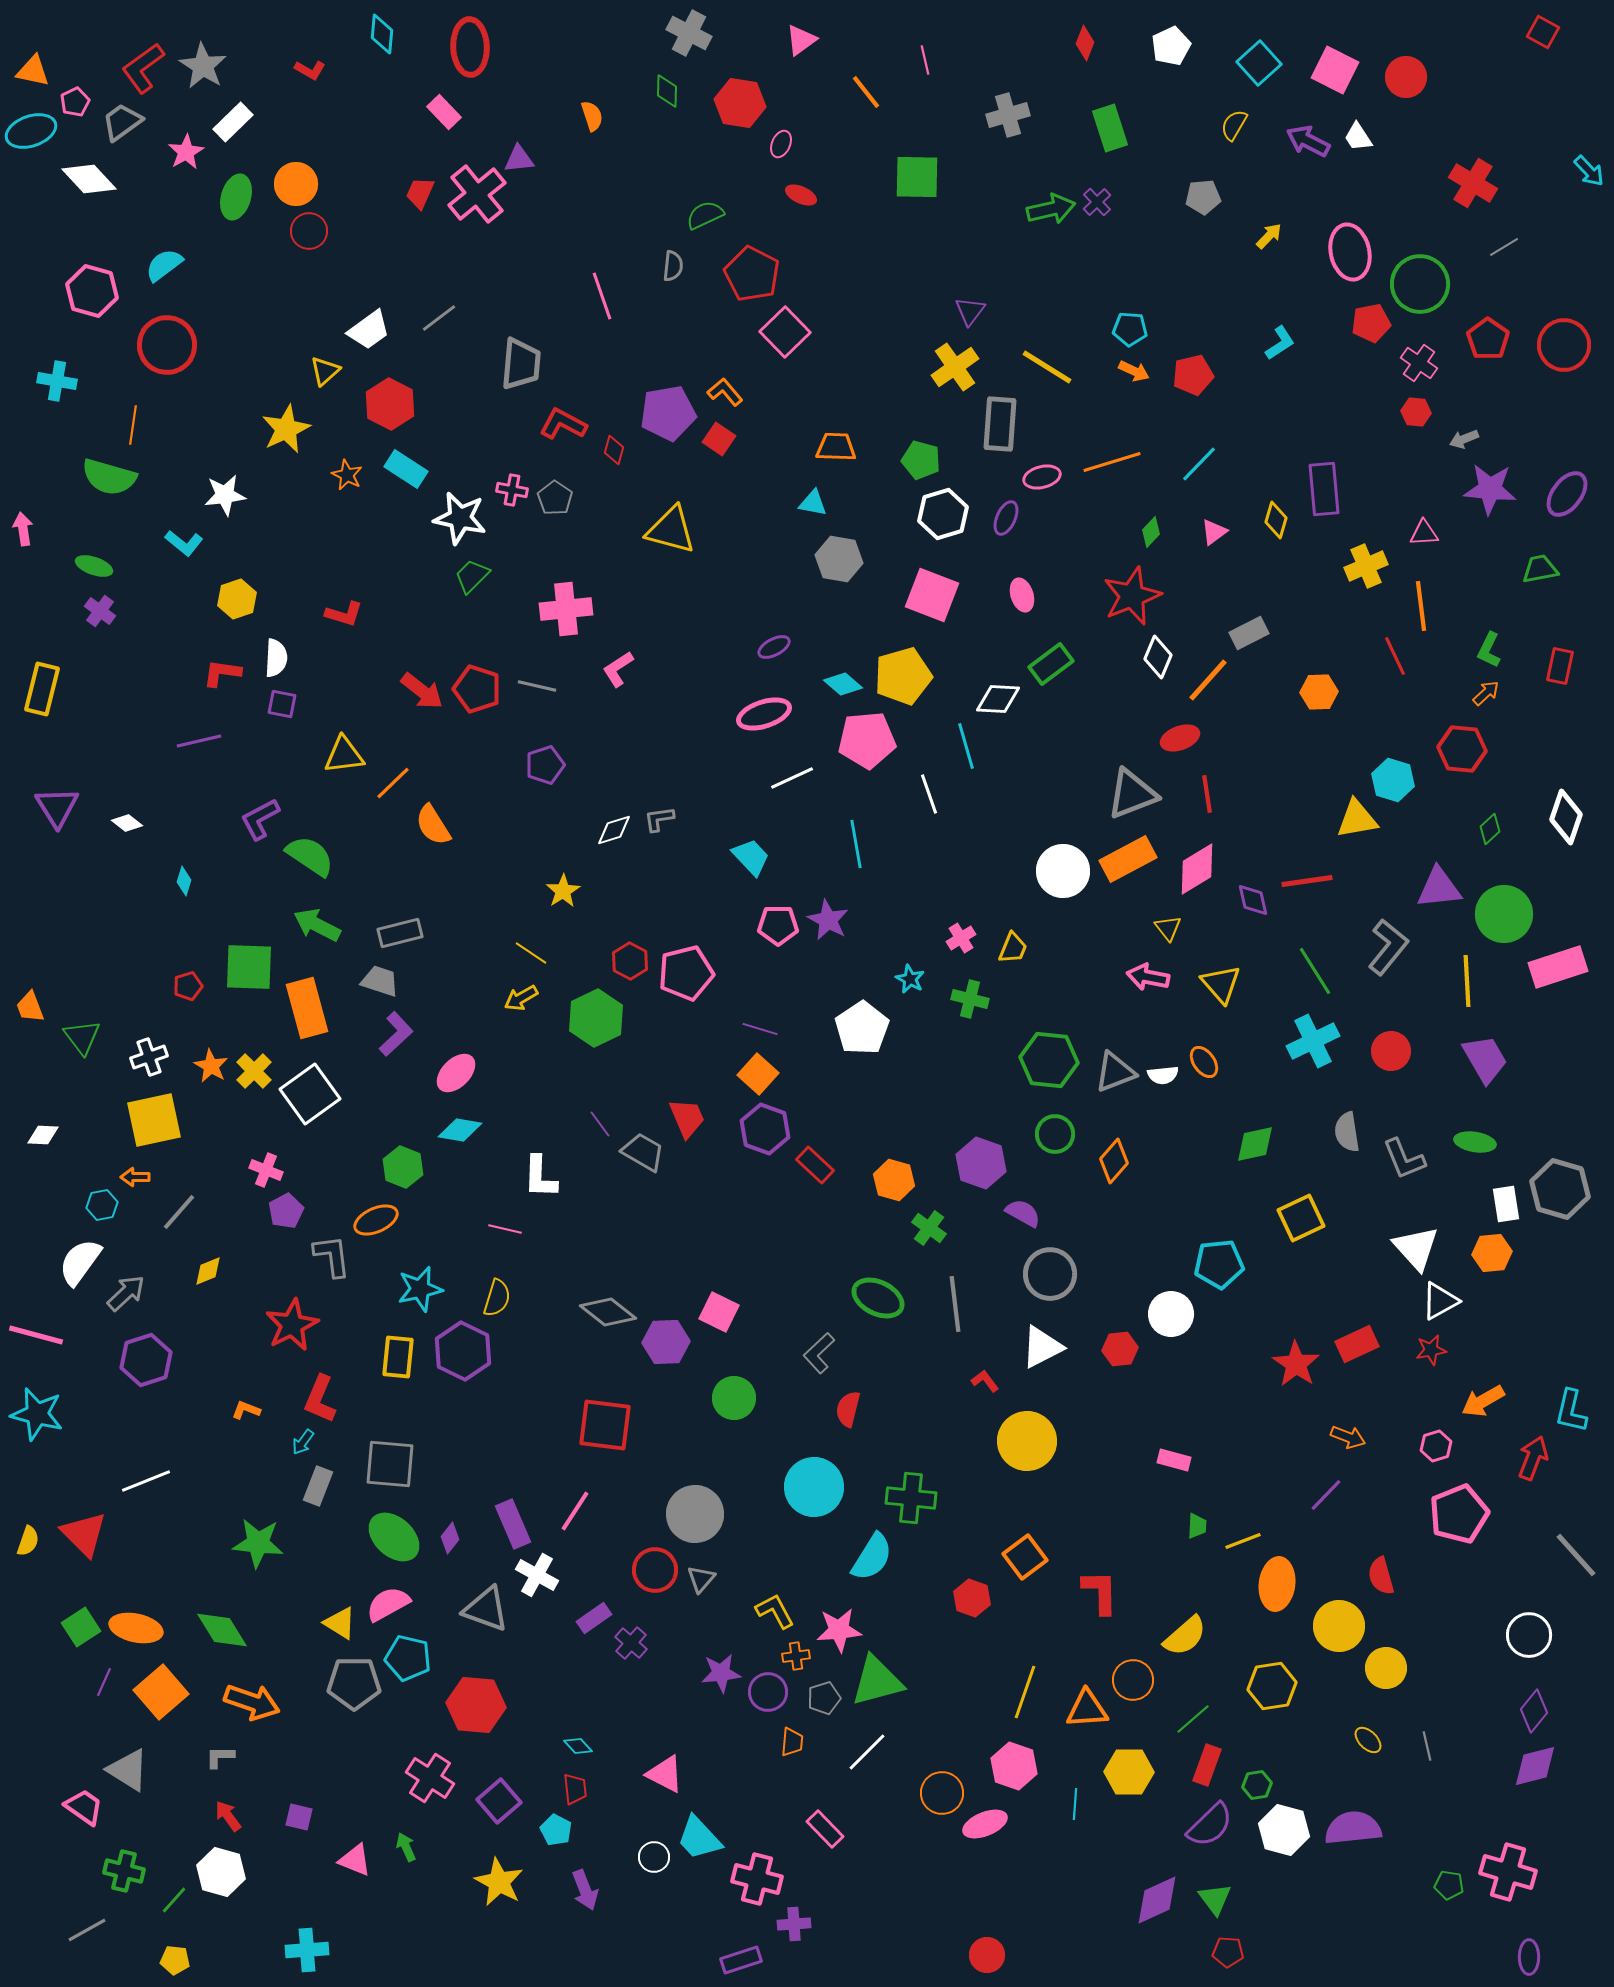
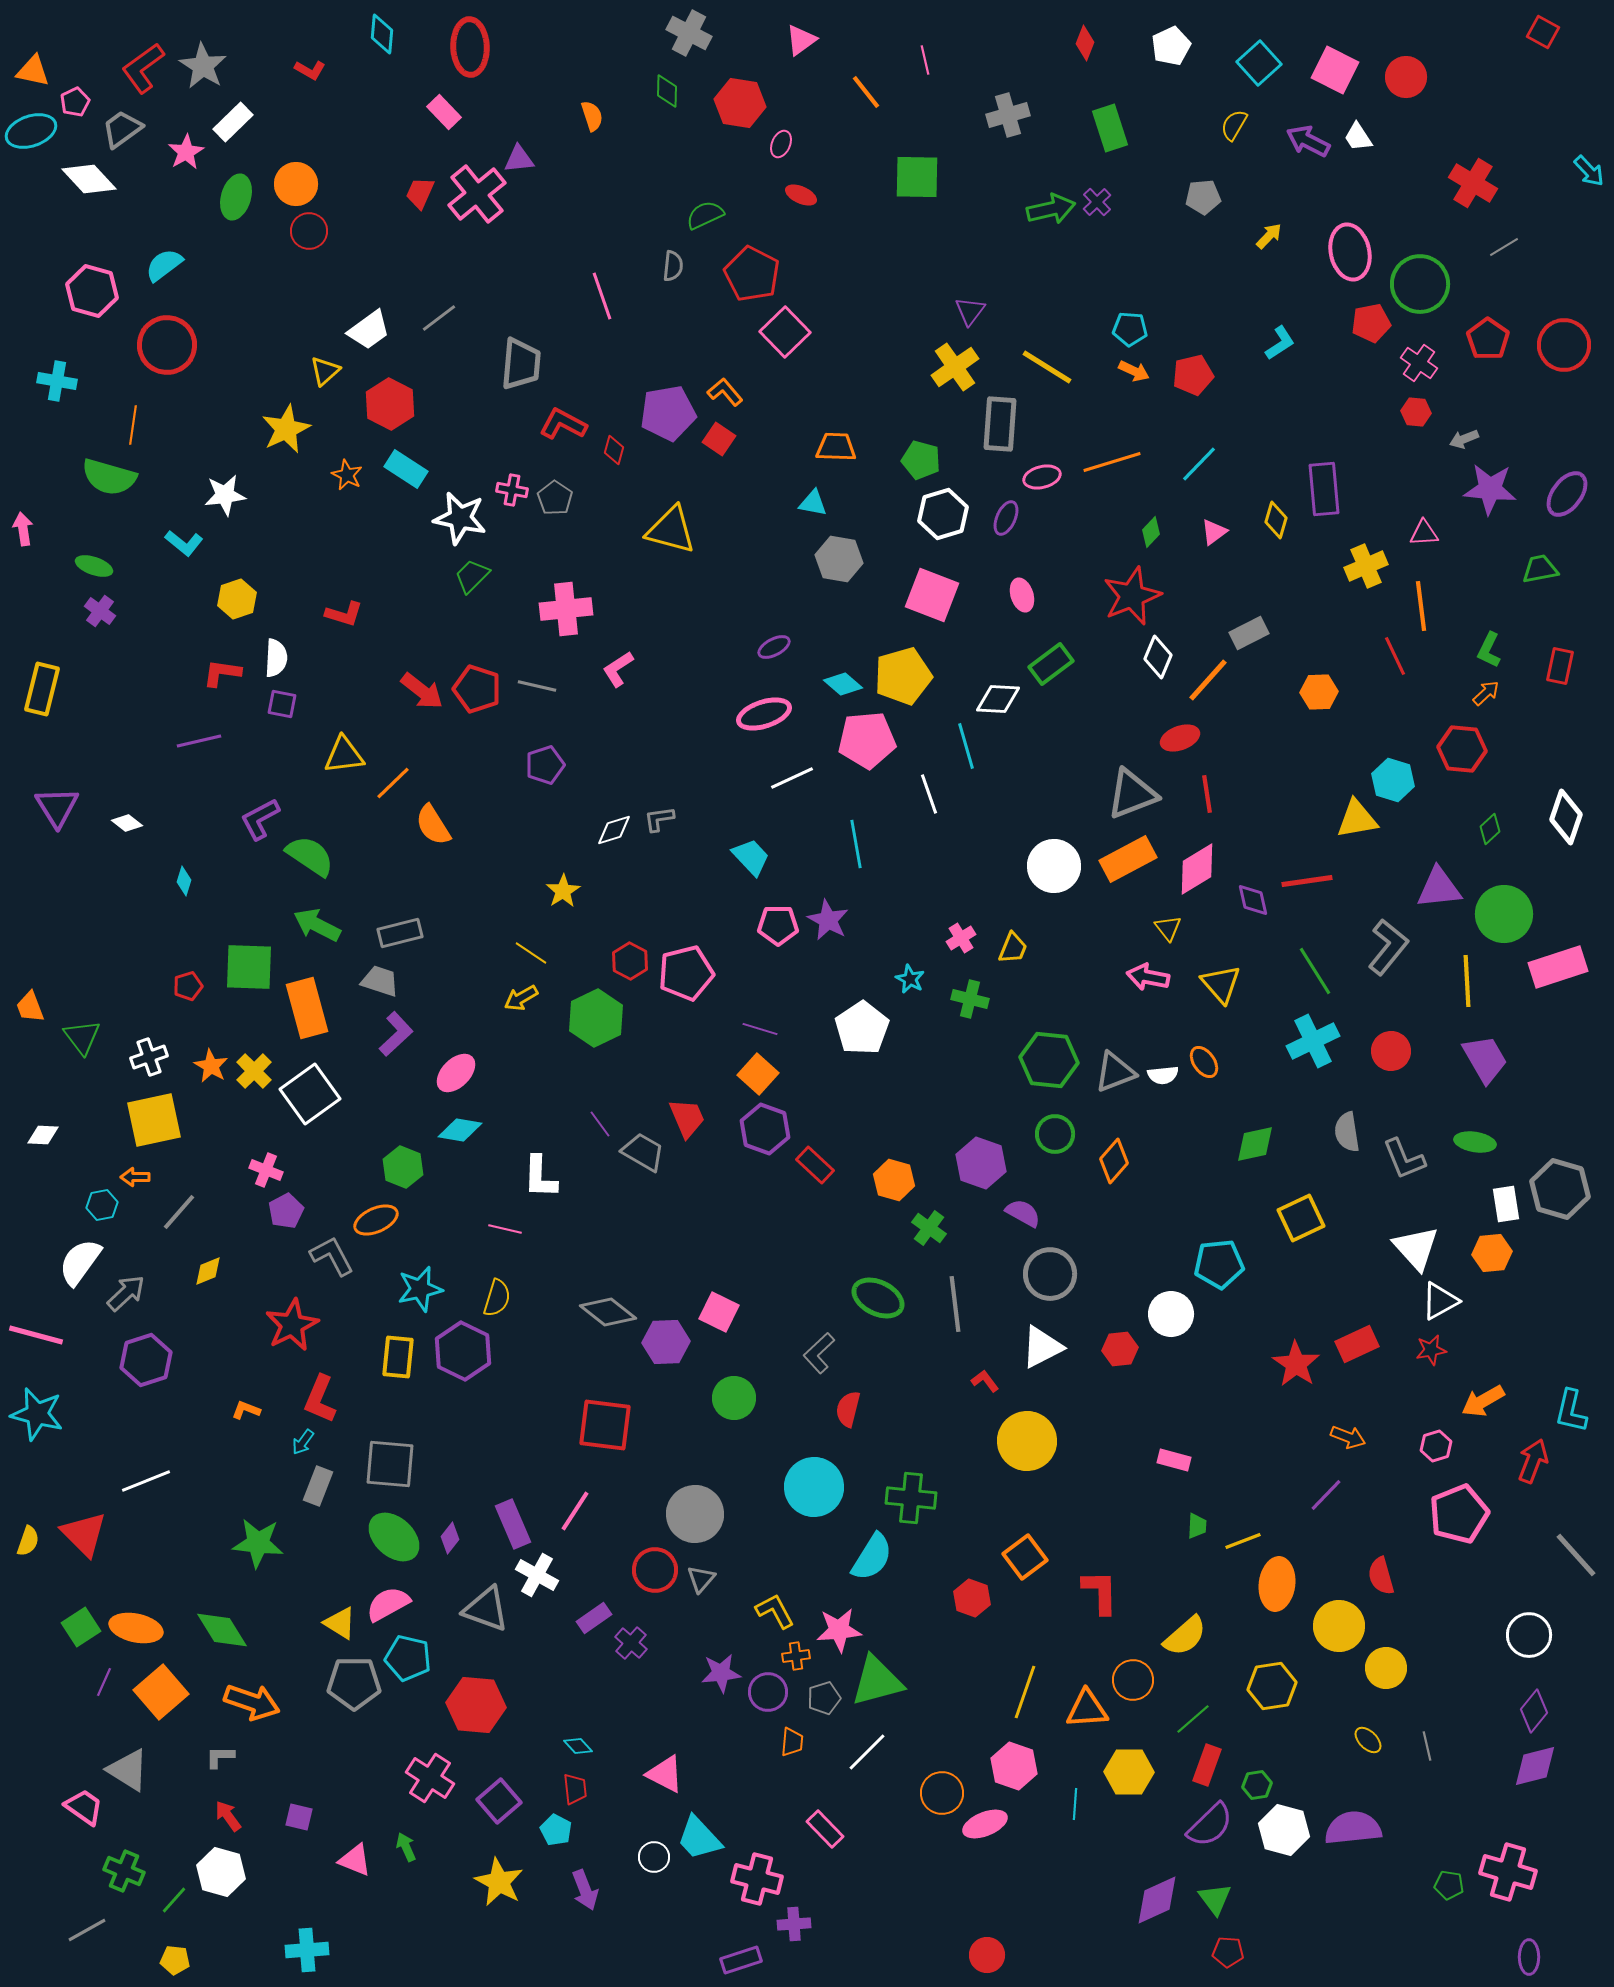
gray trapezoid at (122, 122): moved 7 px down
white circle at (1063, 871): moved 9 px left, 5 px up
gray L-shape at (332, 1256): rotated 21 degrees counterclockwise
red arrow at (1533, 1458): moved 3 px down
green cross at (124, 1871): rotated 9 degrees clockwise
